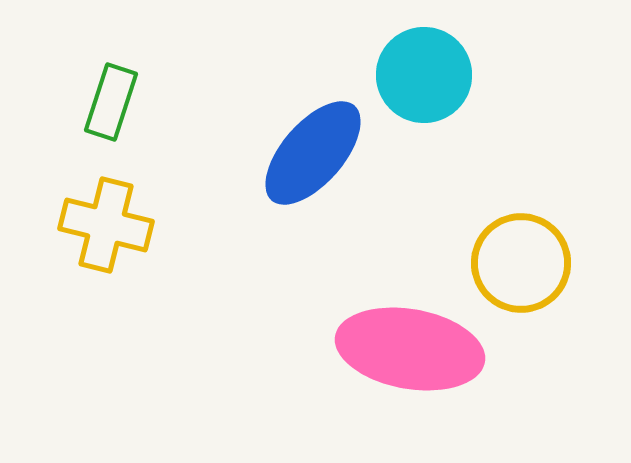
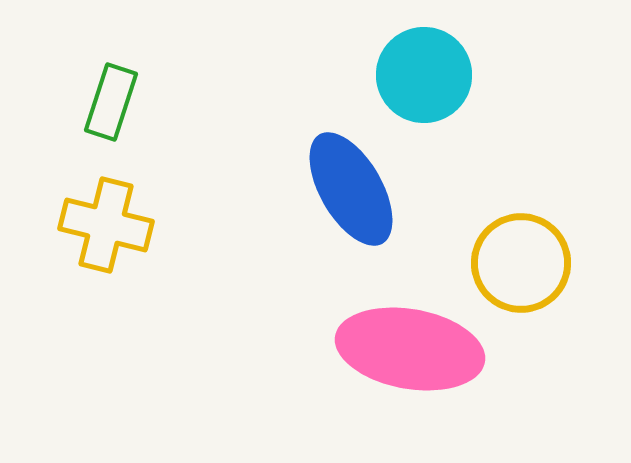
blue ellipse: moved 38 px right, 36 px down; rotated 71 degrees counterclockwise
